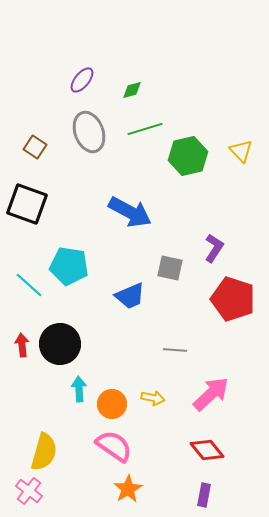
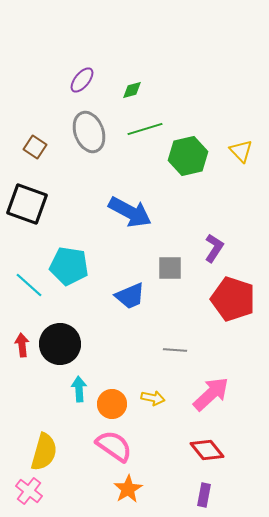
gray square: rotated 12 degrees counterclockwise
